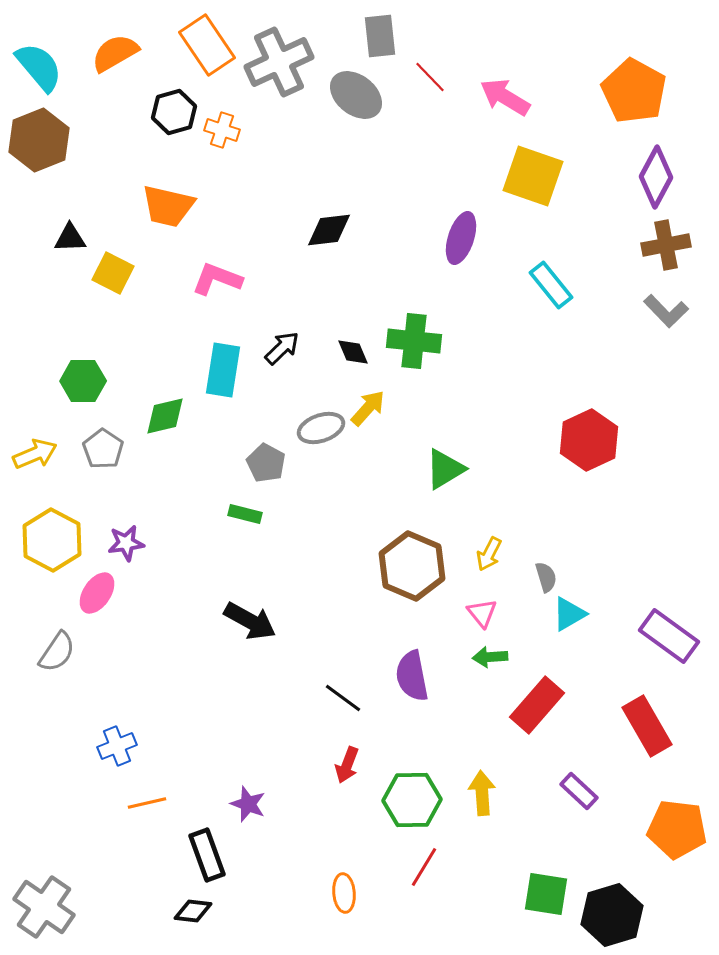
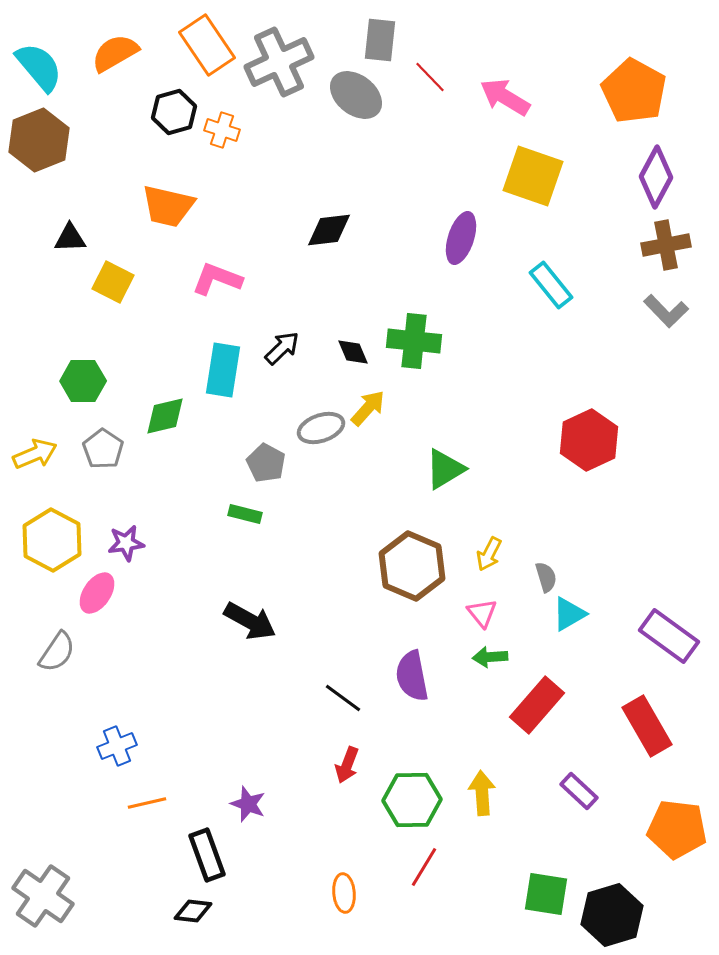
gray rectangle at (380, 36): moved 4 px down; rotated 12 degrees clockwise
yellow square at (113, 273): moved 9 px down
gray cross at (44, 907): moved 1 px left, 11 px up
